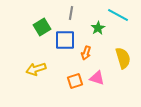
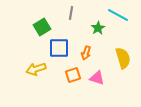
blue square: moved 6 px left, 8 px down
orange square: moved 2 px left, 6 px up
